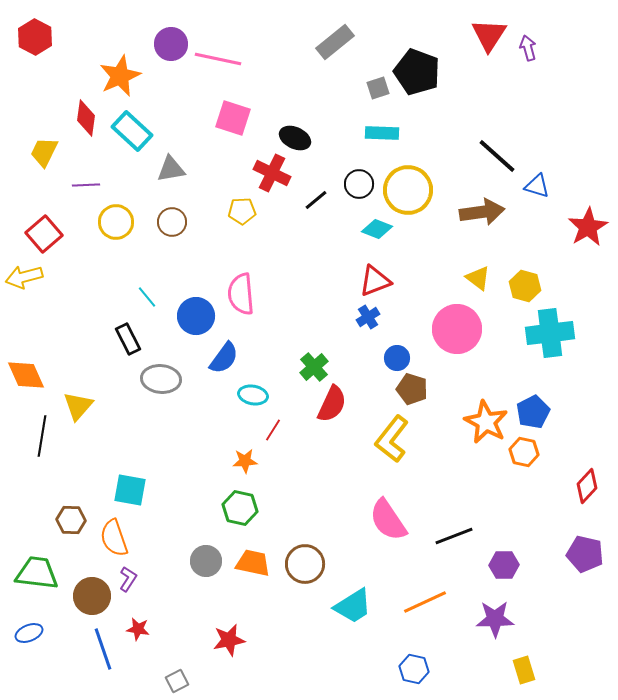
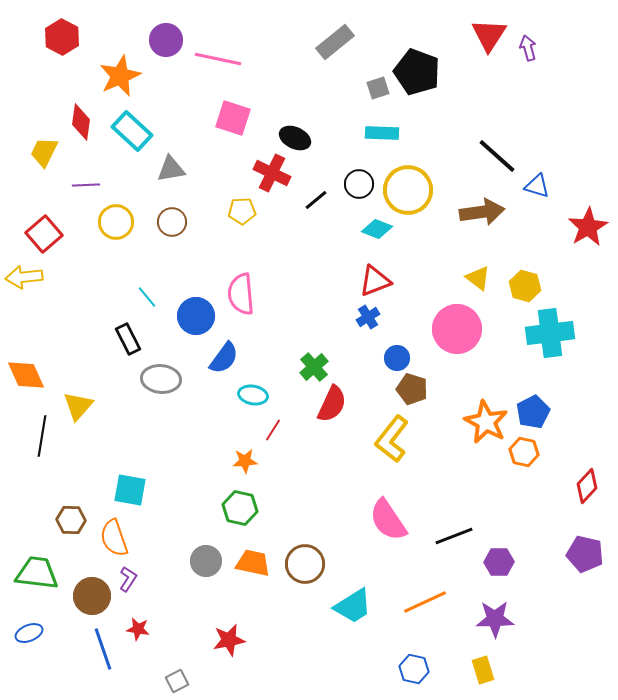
red hexagon at (35, 37): moved 27 px right
purple circle at (171, 44): moved 5 px left, 4 px up
red diamond at (86, 118): moved 5 px left, 4 px down
yellow arrow at (24, 277): rotated 9 degrees clockwise
purple hexagon at (504, 565): moved 5 px left, 3 px up
yellow rectangle at (524, 670): moved 41 px left
